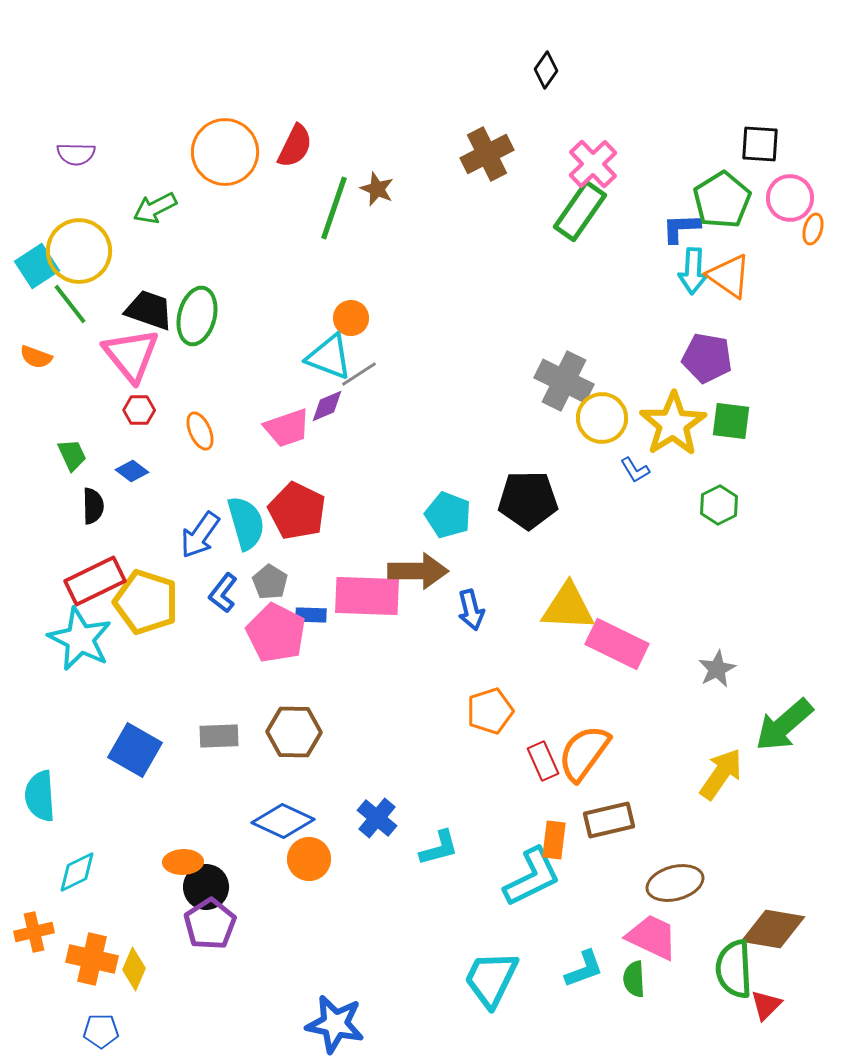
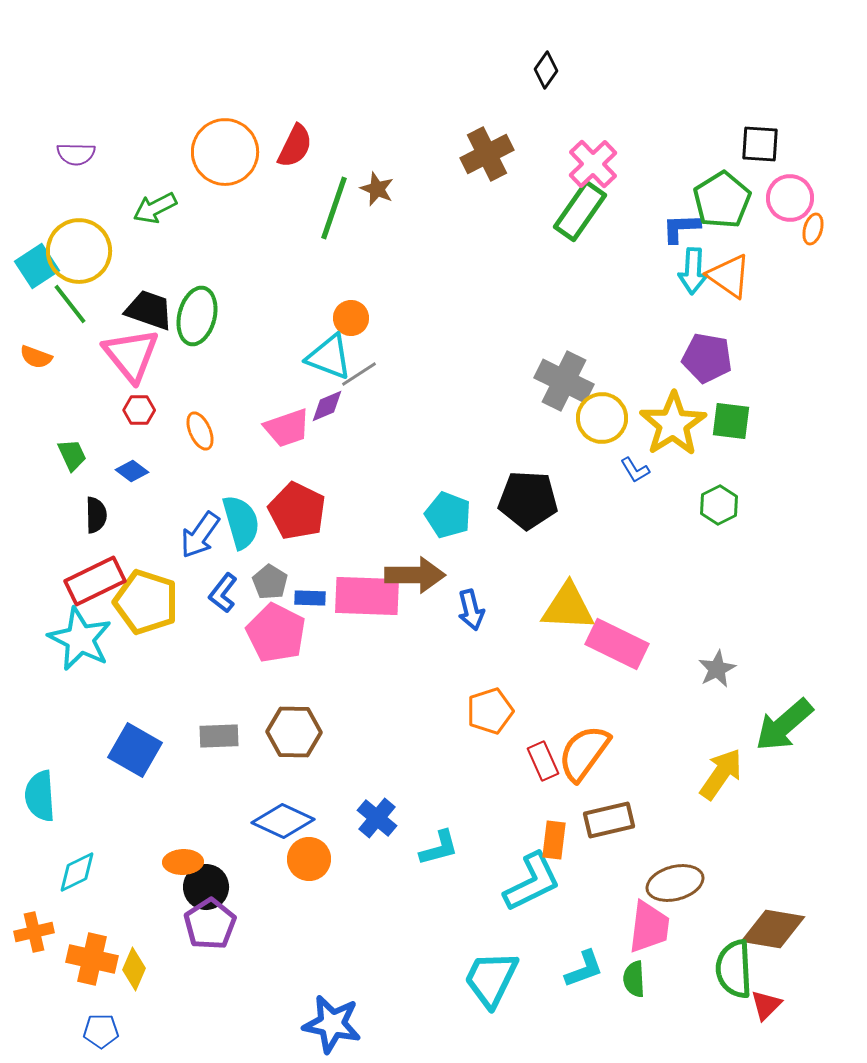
black pentagon at (528, 500): rotated 4 degrees clockwise
black semicircle at (93, 506): moved 3 px right, 9 px down
cyan semicircle at (246, 523): moved 5 px left, 1 px up
brown arrow at (418, 571): moved 3 px left, 4 px down
blue rectangle at (311, 615): moved 1 px left, 17 px up
cyan L-shape at (532, 877): moved 5 px down
pink trapezoid at (652, 937): moved 3 px left, 10 px up; rotated 72 degrees clockwise
blue star at (335, 1024): moved 3 px left
